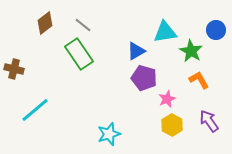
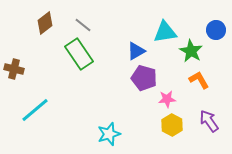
pink star: rotated 18 degrees clockwise
